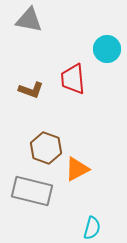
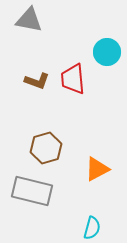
cyan circle: moved 3 px down
brown L-shape: moved 6 px right, 9 px up
brown hexagon: rotated 24 degrees clockwise
orange triangle: moved 20 px right
